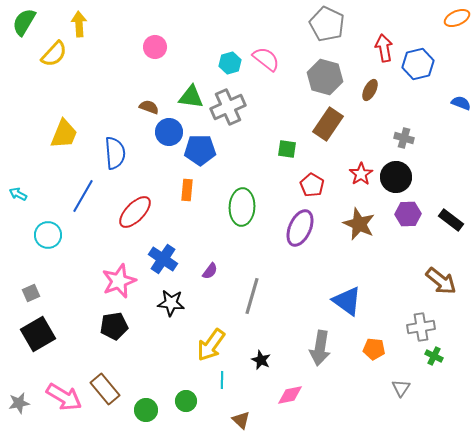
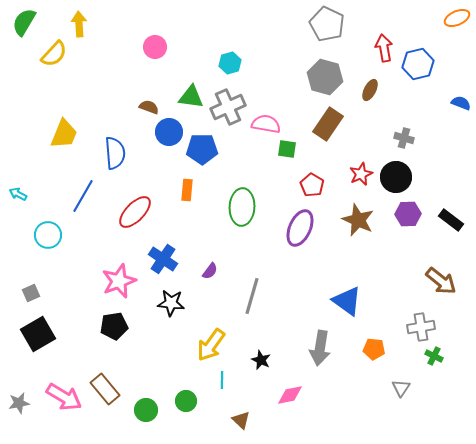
pink semicircle at (266, 59): moved 65 px down; rotated 28 degrees counterclockwise
blue pentagon at (200, 150): moved 2 px right, 1 px up
red star at (361, 174): rotated 10 degrees clockwise
brown star at (359, 224): moved 1 px left, 4 px up
